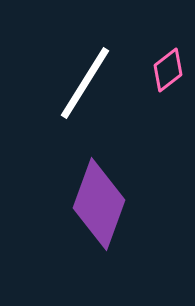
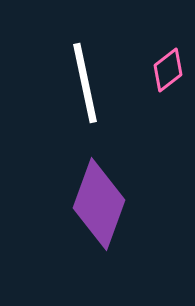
white line: rotated 44 degrees counterclockwise
